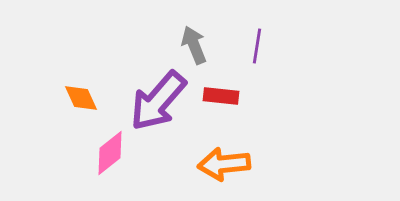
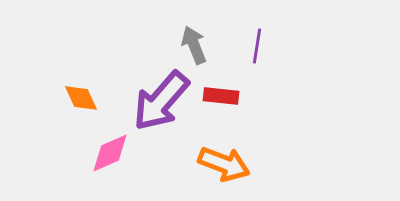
purple arrow: moved 3 px right
pink diamond: rotated 15 degrees clockwise
orange arrow: rotated 153 degrees counterclockwise
